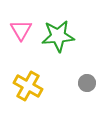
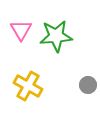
green star: moved 2 px left
gray circle: moved 1 px right, 2 px down
